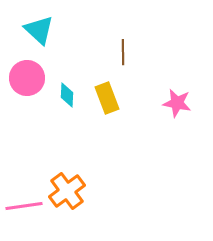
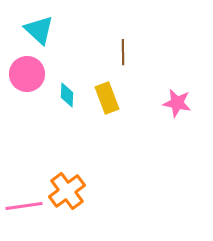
pink circle: moved 4 px up
